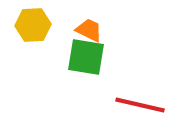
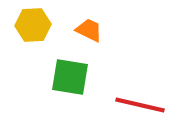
green square: moved 16 px left, 20 px down
